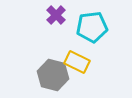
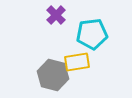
cyan pentagon: moved 7 px down
yellow rectangle: rotated 35 degrees counterclockwise
